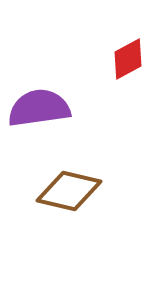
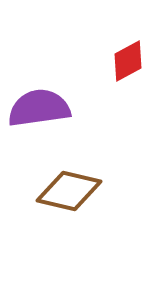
red diamond: moved 2 px down
